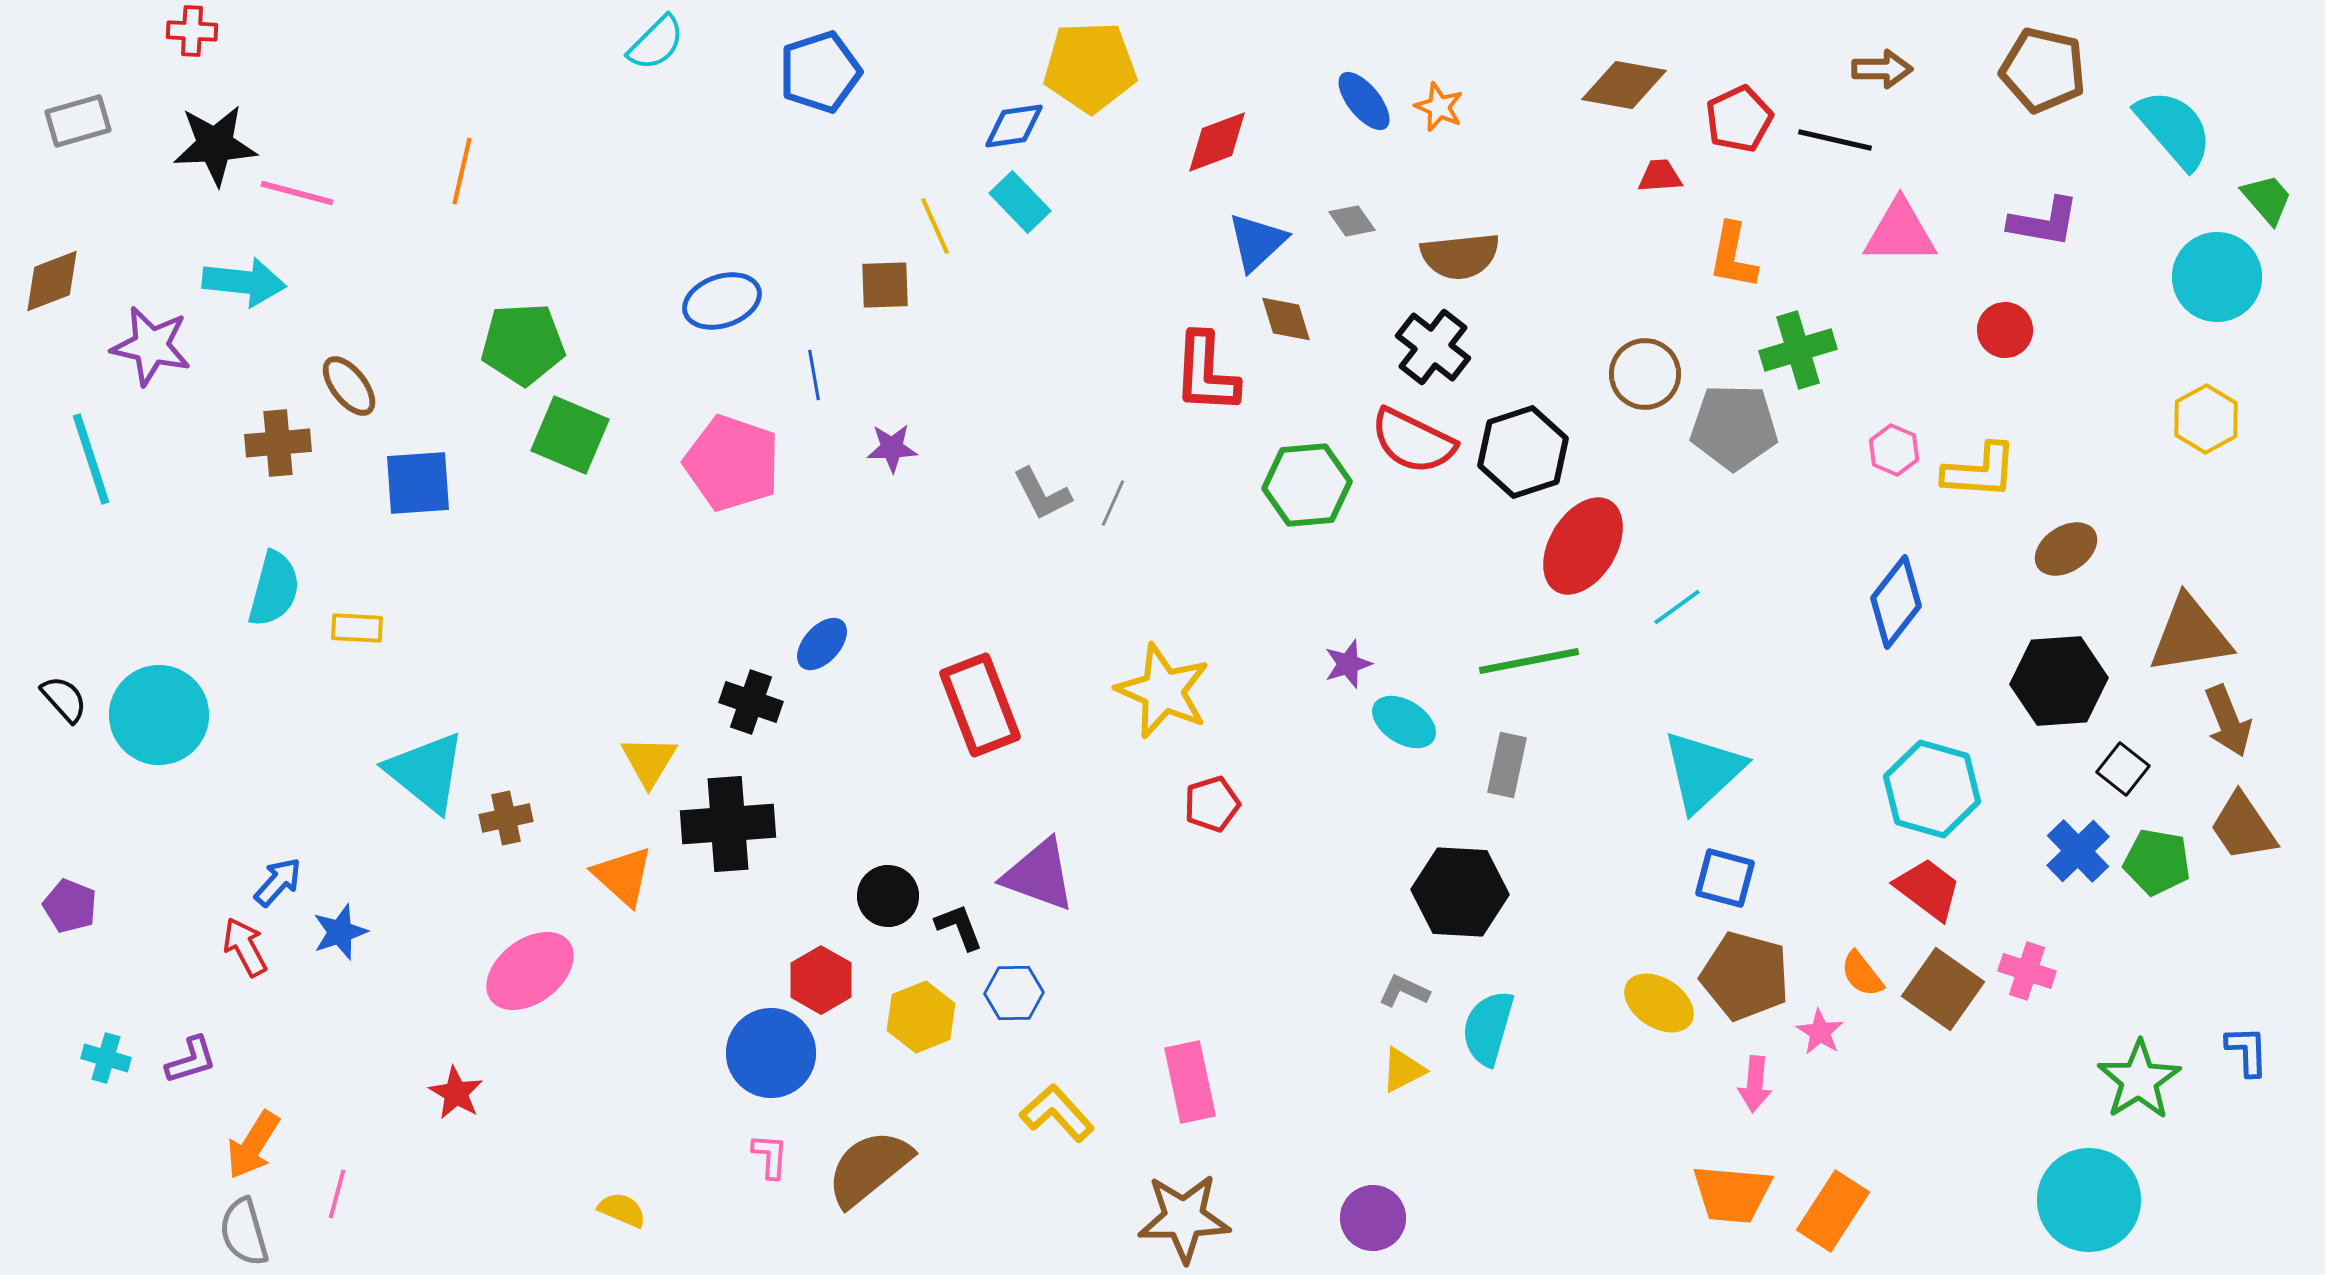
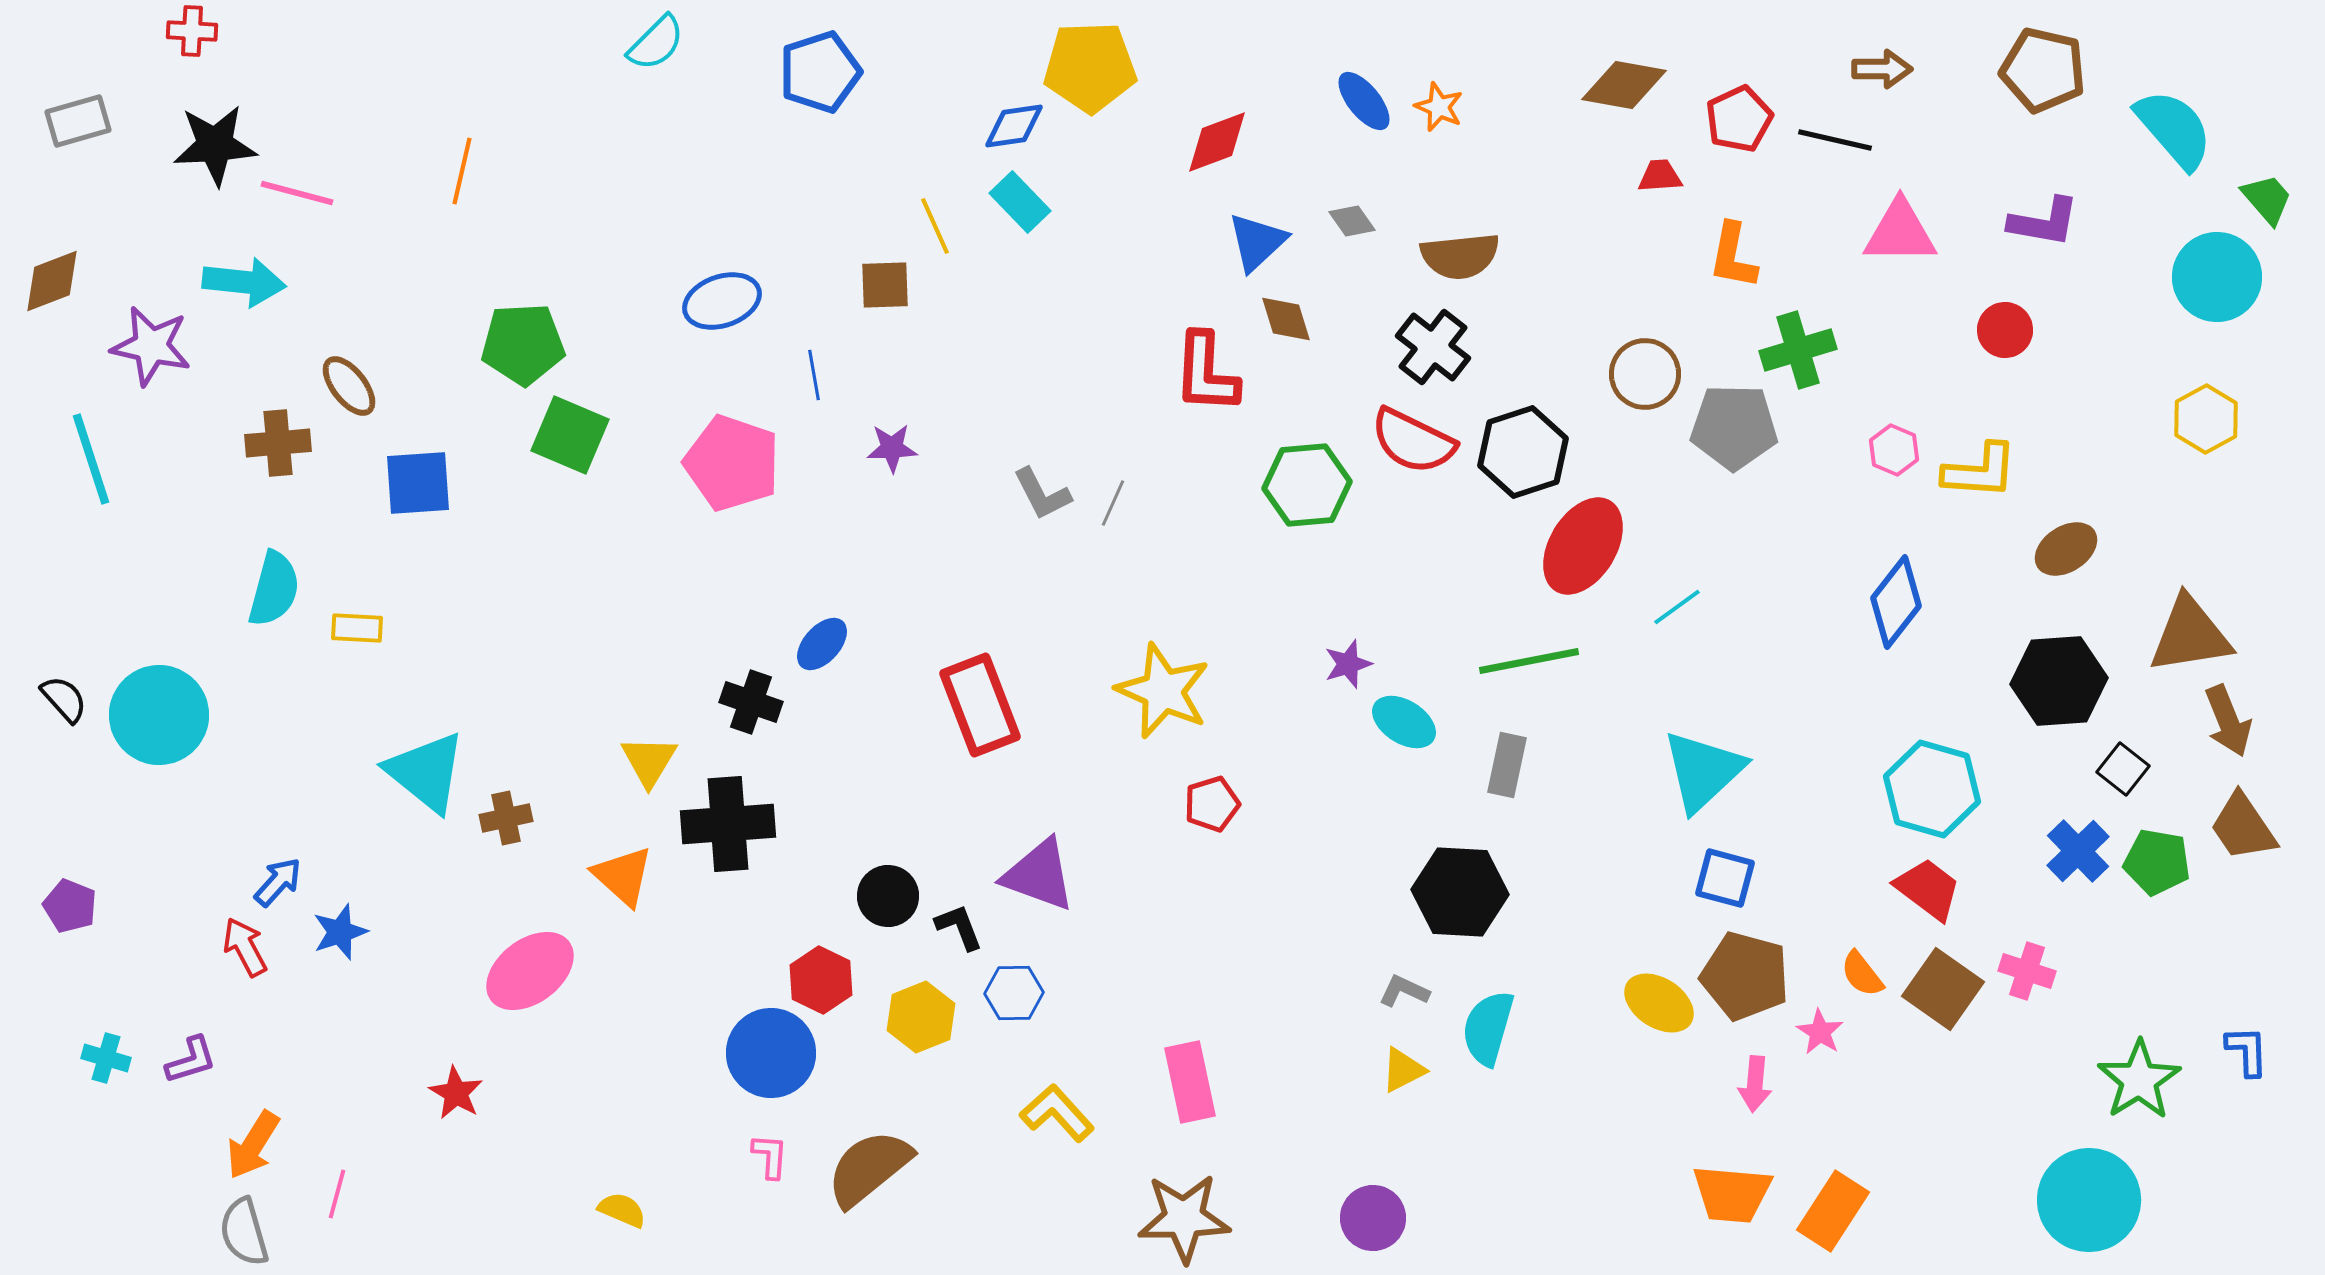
red hexagon at (821, 980): rotated 4 degrees counterclockwise
